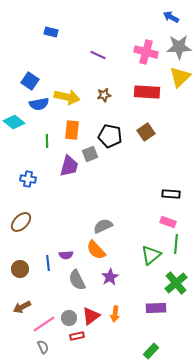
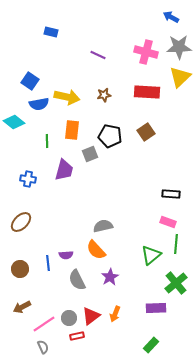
purple trapezoid at (69, 166): moved 5 px left, 4 px down
gray semicircle at (103, 226): rotated 12 degrees clockwise
orange arrow at (115, 314): rotated 14 degrees clockwise
green rectangle at (151, 351): moved 6 px up
